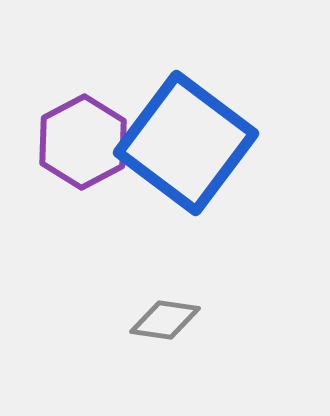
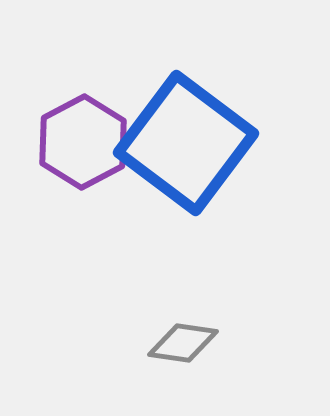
gray diamond: moved 18 px right, 23 px down
